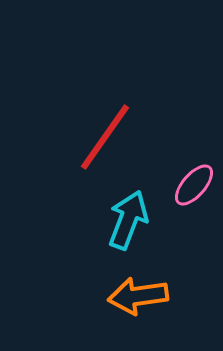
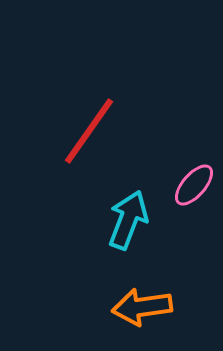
red line: moved 16 px left, 6 px up
orange arrow: moved 4 px right, 11 px down
